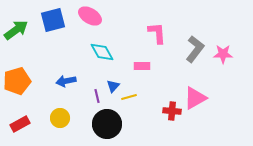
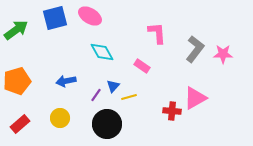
blue square: moved 2 px right, 2 px up
pink rectangle: rotated 35 degrees clockwise
purple line: moved 1 px left, 1 px up; rotated 48 degrees clockwise
red rectangle: rotated 12 degrees counterclockwise
